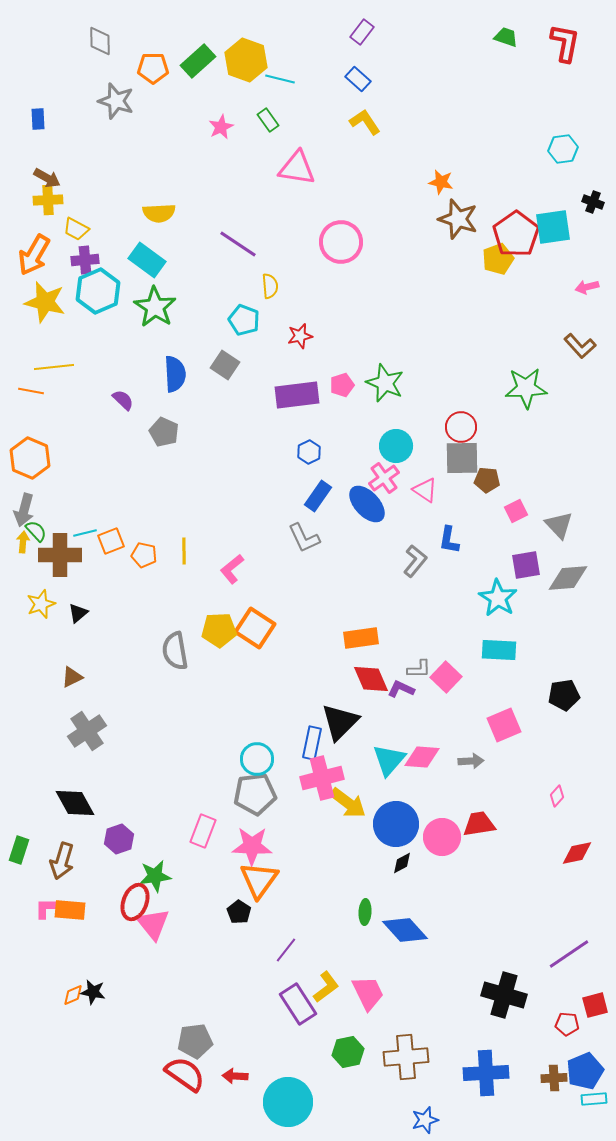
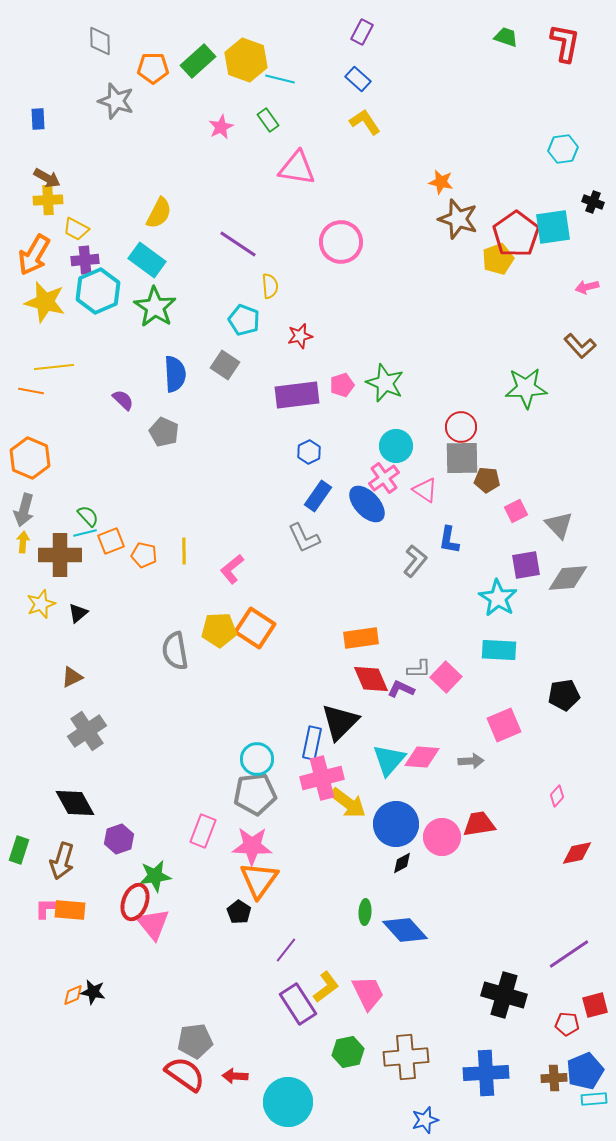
purple rectangle at (362, 32): rotated 10 degrees counterclockwise
yellow semicircle at (159, 213): rotated 60 degrees counterclockwise
green semicircle at (36, 531): moved 52 px right, 15 px up
